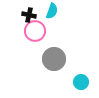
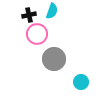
black cross: rotated 24 degrees counterclockwise
pink circle: moved 2 px right, 3 px down
